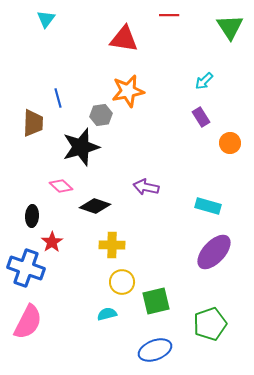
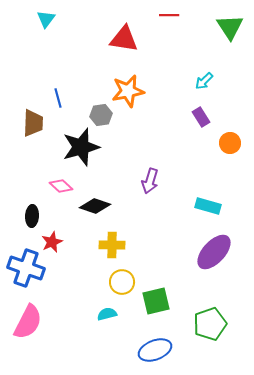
purple arrow: moved 4 px right, 6 px up; rotated 85 degrees counterclockwise
red star: rotated 10 degrees clockwise
